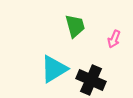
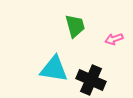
pink arrow: rotated 48 degrees clockwise
cyan triangle: rotated 40 degrees clockwise
